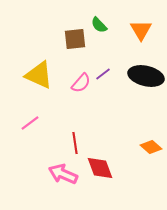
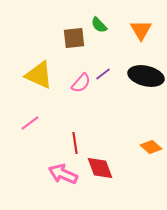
brown square: moved 1 px left, 1 px up
